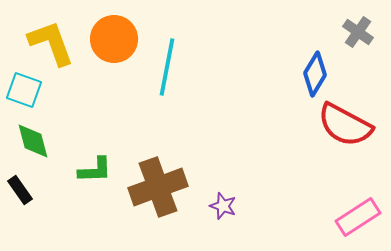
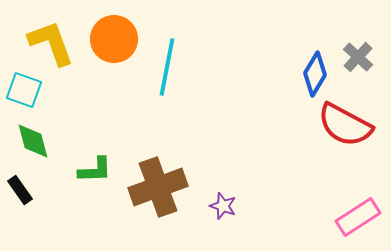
gray cross: moved 25 px down; rotated 8 degrees clockwise
